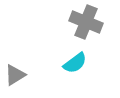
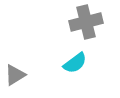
gray cross: rotated 36 degrees counterclockwise
